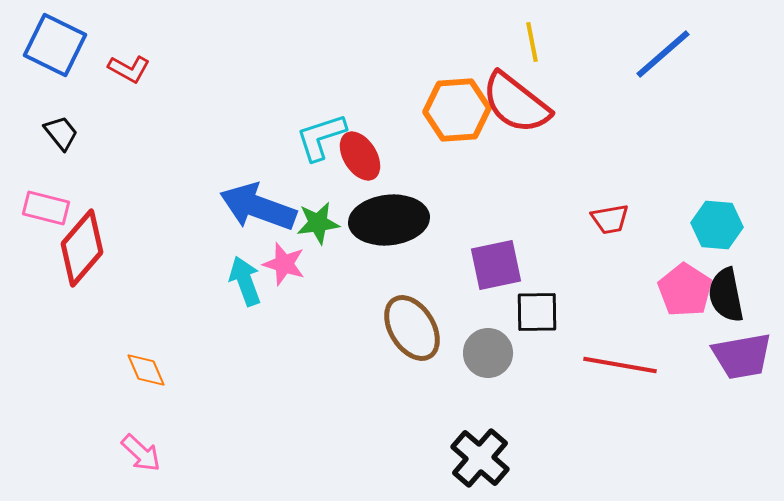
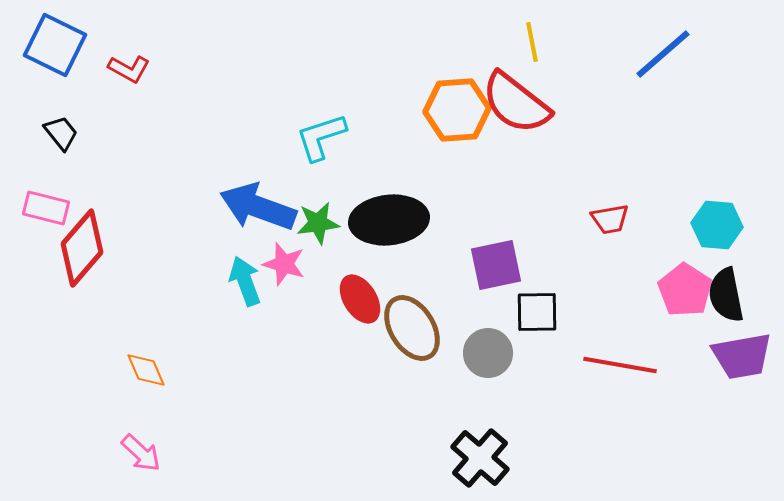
red ellipse: moved 143 px down
